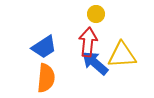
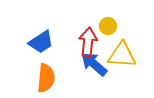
yellow circle: moved 12 px right, 12 px down
blue trapezoid: moved 3 px left, 5 px up
yellow triangle: rotated 8 degrees clockwise
blue arrow: moved 1 px left, 1 px down
